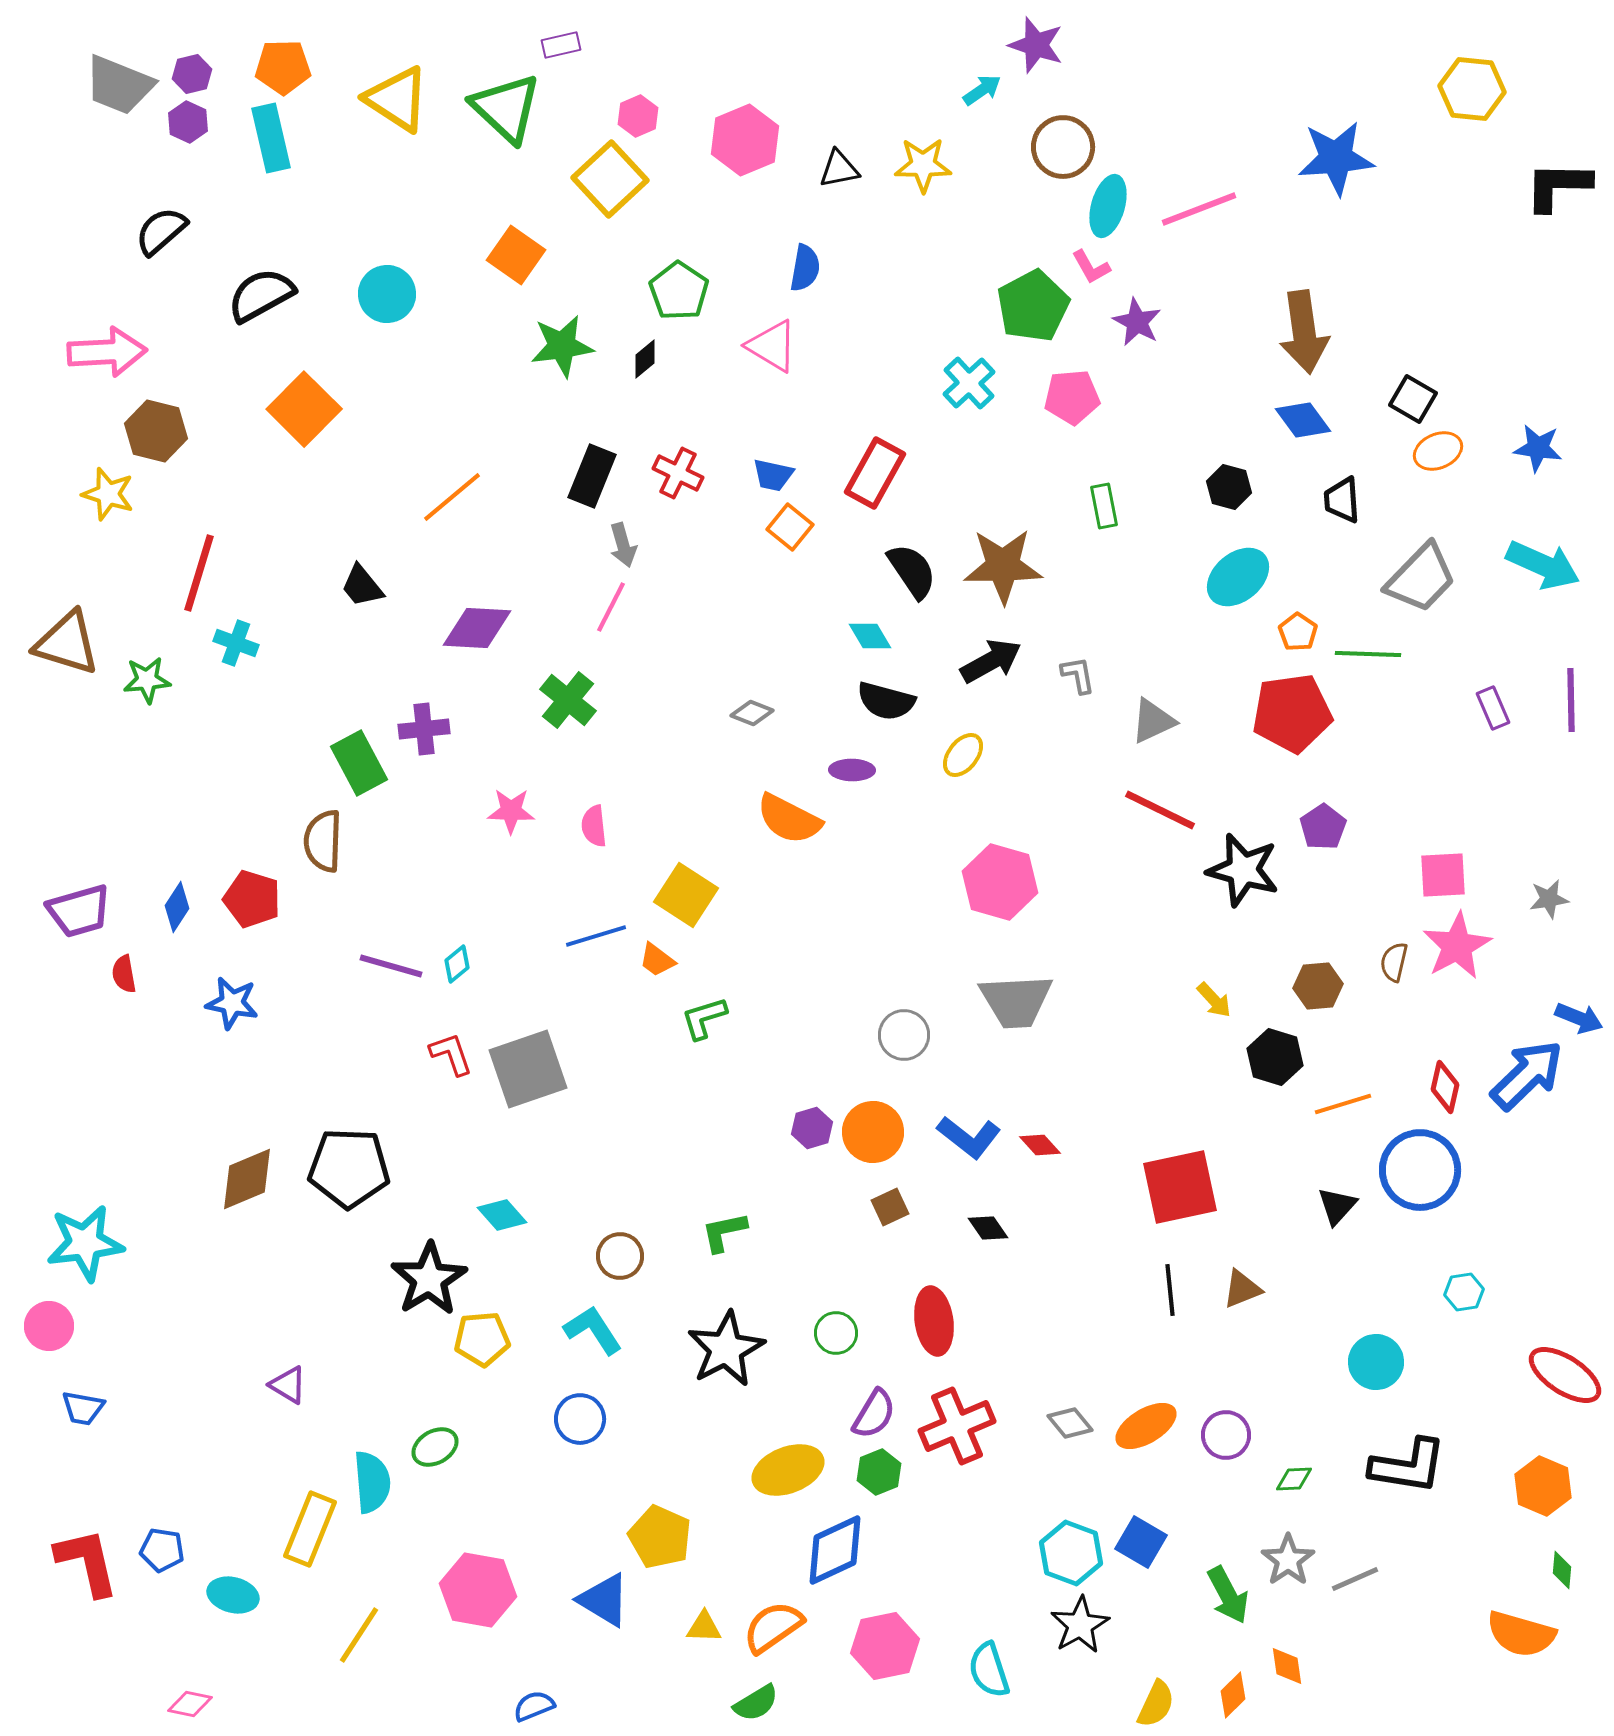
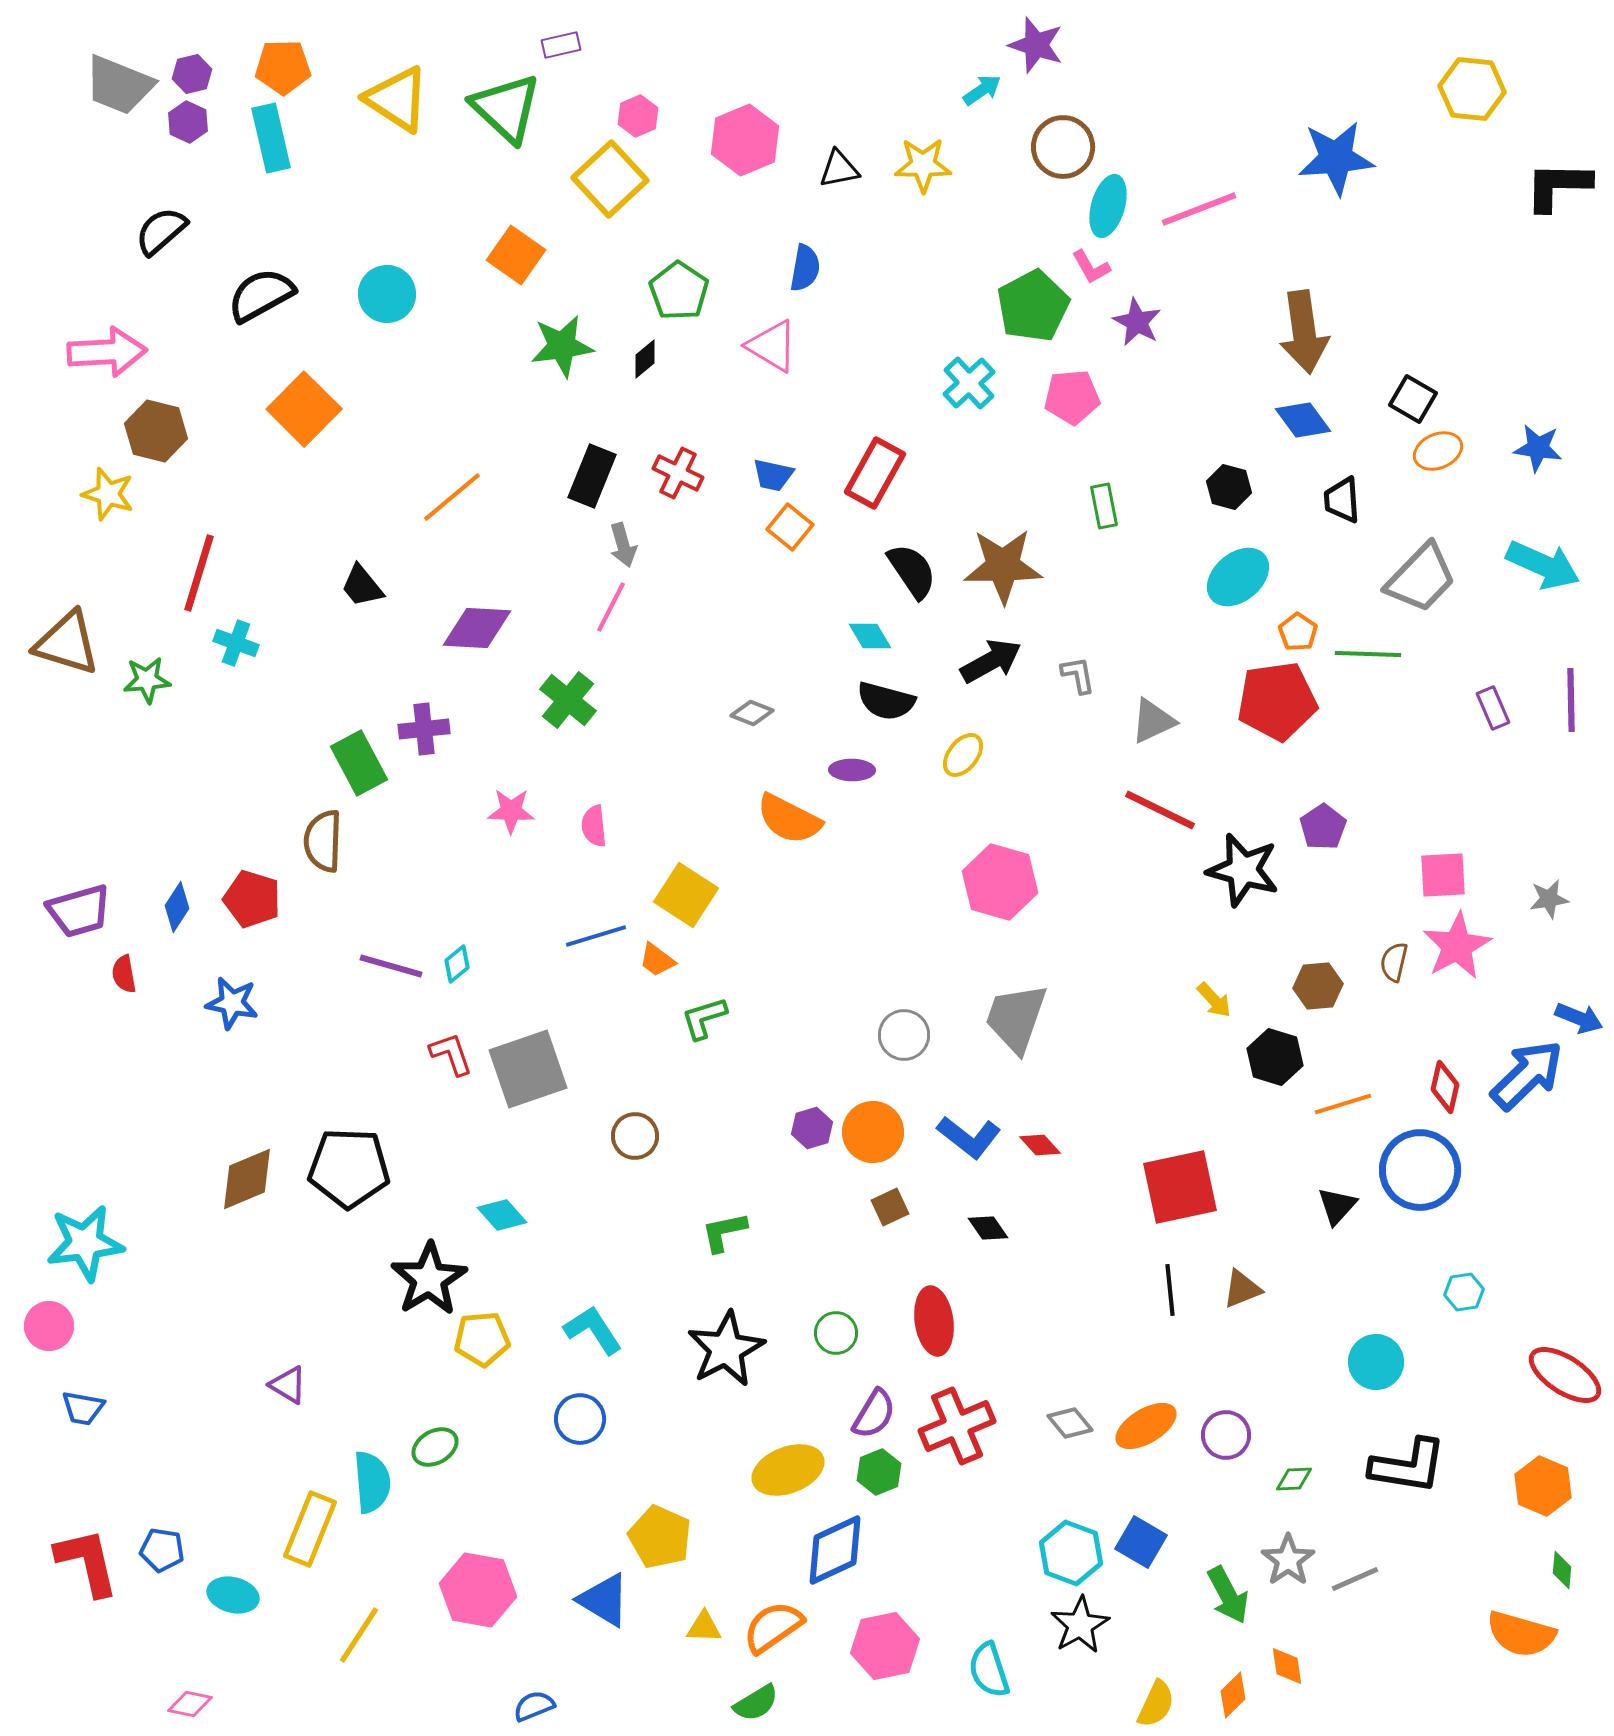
red pentagon at (1292, 713): moved 15 px left, 12 px up
gray trapezoid at (1016, 1001): moved 17 px down; rotated 112 degrees clockwise
brown circle at (620, 1256): moved 15 px right, 120 px up
